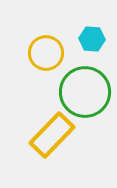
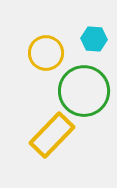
cyan hexagon: moved 2 px right
green circle: moved 1 px left, 1 px up
